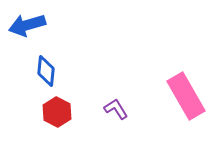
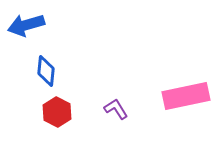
blue arrow: moved 1 px left
pink rectangle: rotated 72 degrees counterclockwise
